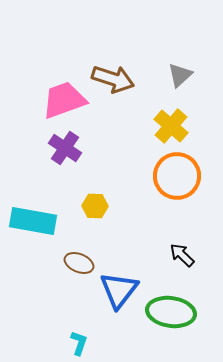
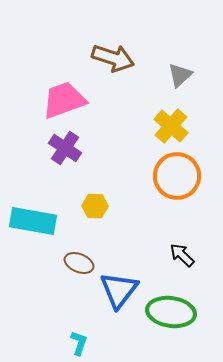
brown arrow: moved 21 px up
